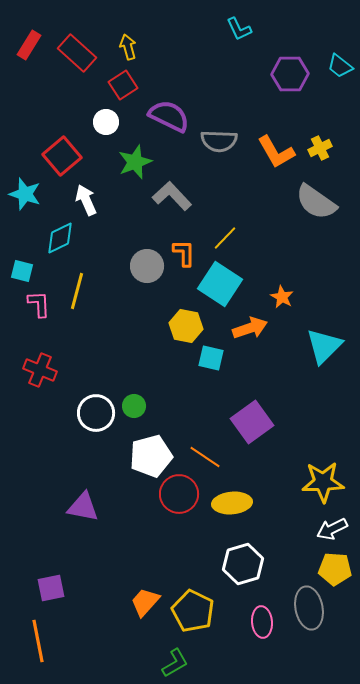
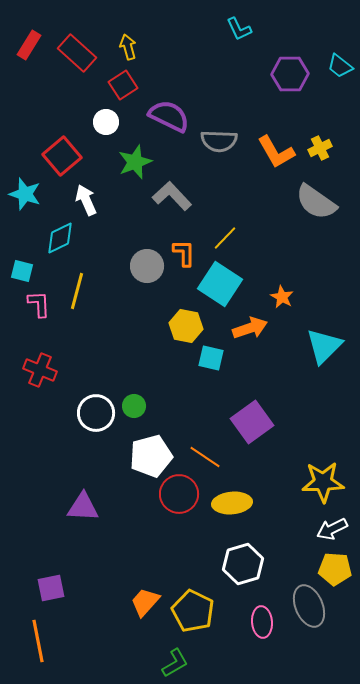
purple triangle at (83, 507): rotated 8 degrees counterclockwise
gray ellipse at (309, 608): moved 2 px up; rotated 12 degrees counterclockwise
